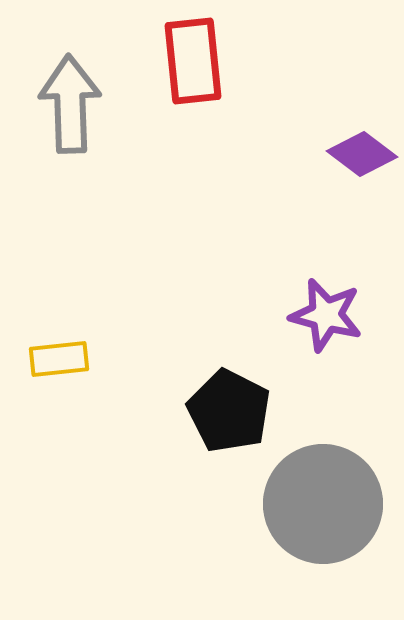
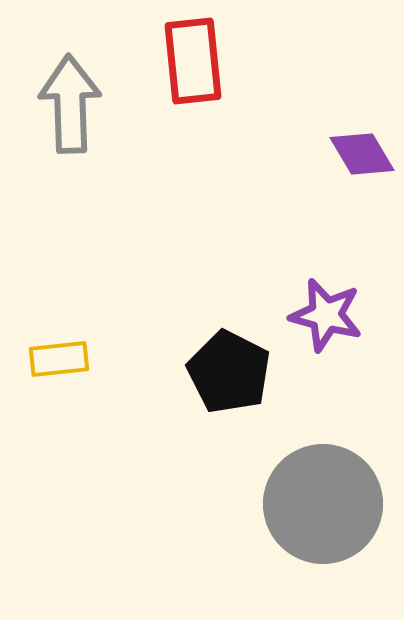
purple diamond: rotated 22 degrees clockwise
black pentagon: moved 39 px up
